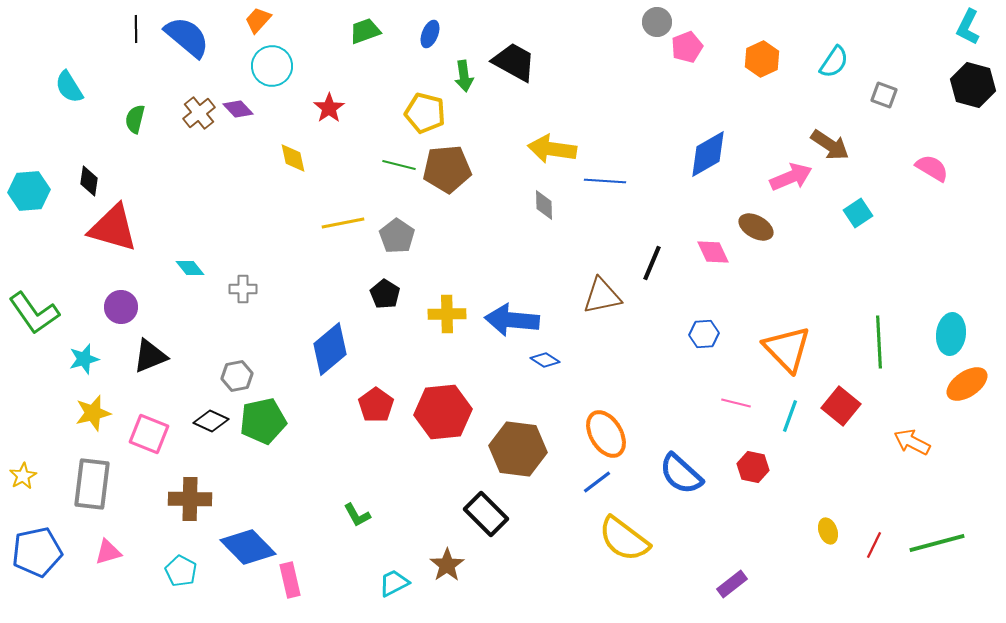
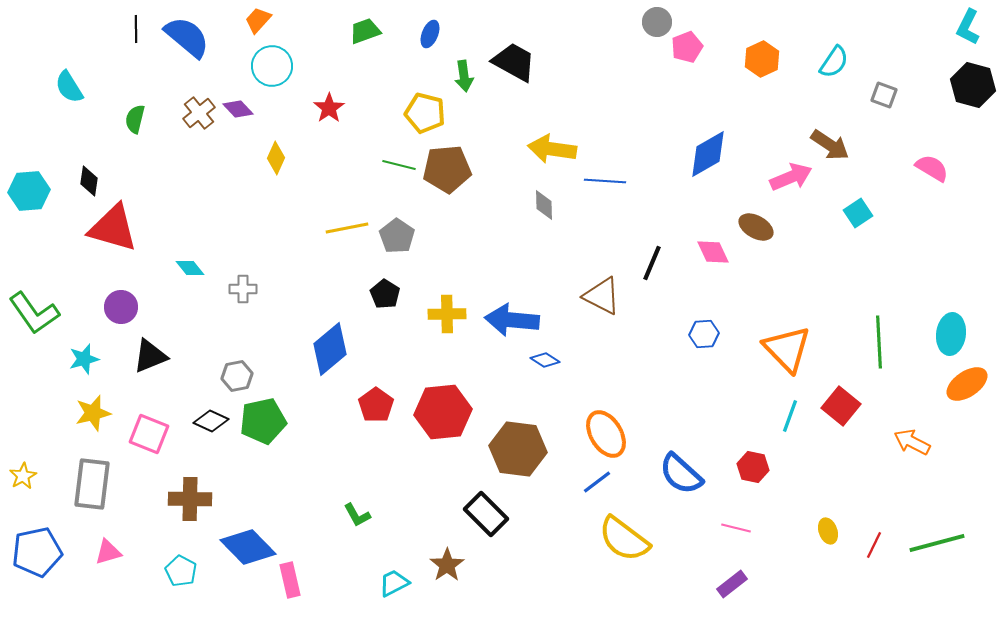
yellow diamond at (293, 158): moved 17 px left; rotated 36 degrees clockwise
yellow line at (343, 223): moved 4 px right, 5 px down
brown triangle at (602, 296): rotated 39 degrees clockwise
pink line at (736, 403): moved 125 px down
